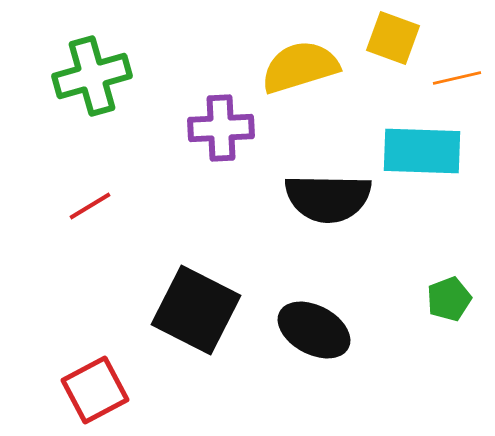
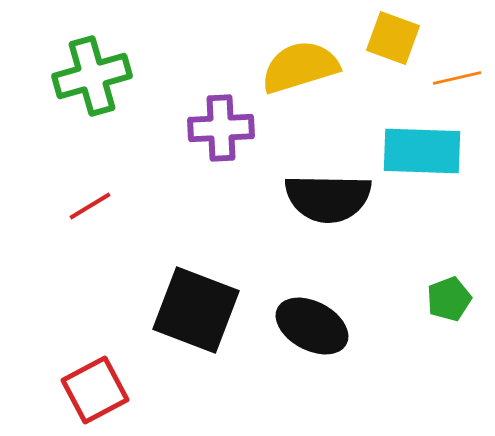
black square: rotated 6 degrees counterclockwise
black ellipse: moved 2 px left, 4 px up
